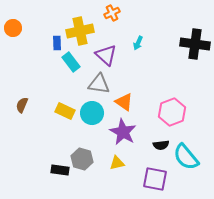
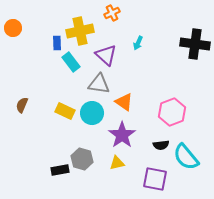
purple star: moved 1 px left, 3 px down; rotated 8 degrees clockwise
black rectangle: rotated 18 degrees counterclockwise
